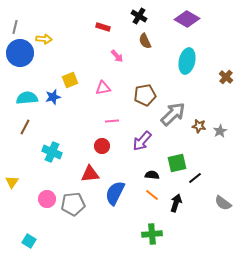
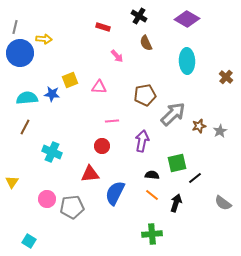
brown semicircle: moved 1 px right, 2 px down
cyan ellipse: rotated 15 degrees counterclockwise
pink triangle: moved 4 px left, 1 px up; rotated 14 degrees clockwise
blue star: moved 1 px left, 3 px up; rotated 21 degrees clockwise
brown star: rotated 24 degrees counterclockwise
purple arrow: rotated 150 degrees clockwise
gray pentagon: moved 1 px left, 3 px down
